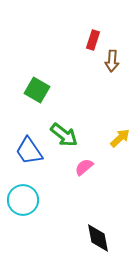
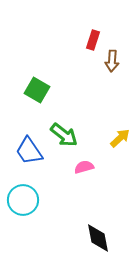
pink semicircle: rotated 24 degrees clockwise
